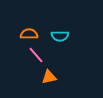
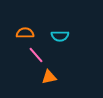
orange semicircle: moved 4 px left, 1 px up
